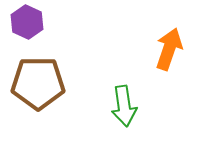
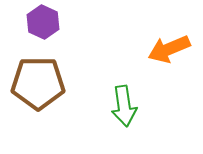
purple hexagon: moved 16 px right
orange arrow: rotated 132 degrees counterclockwise
